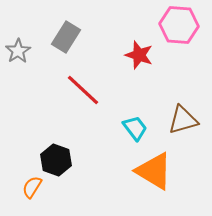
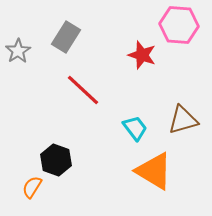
red star: moved 3 px right
